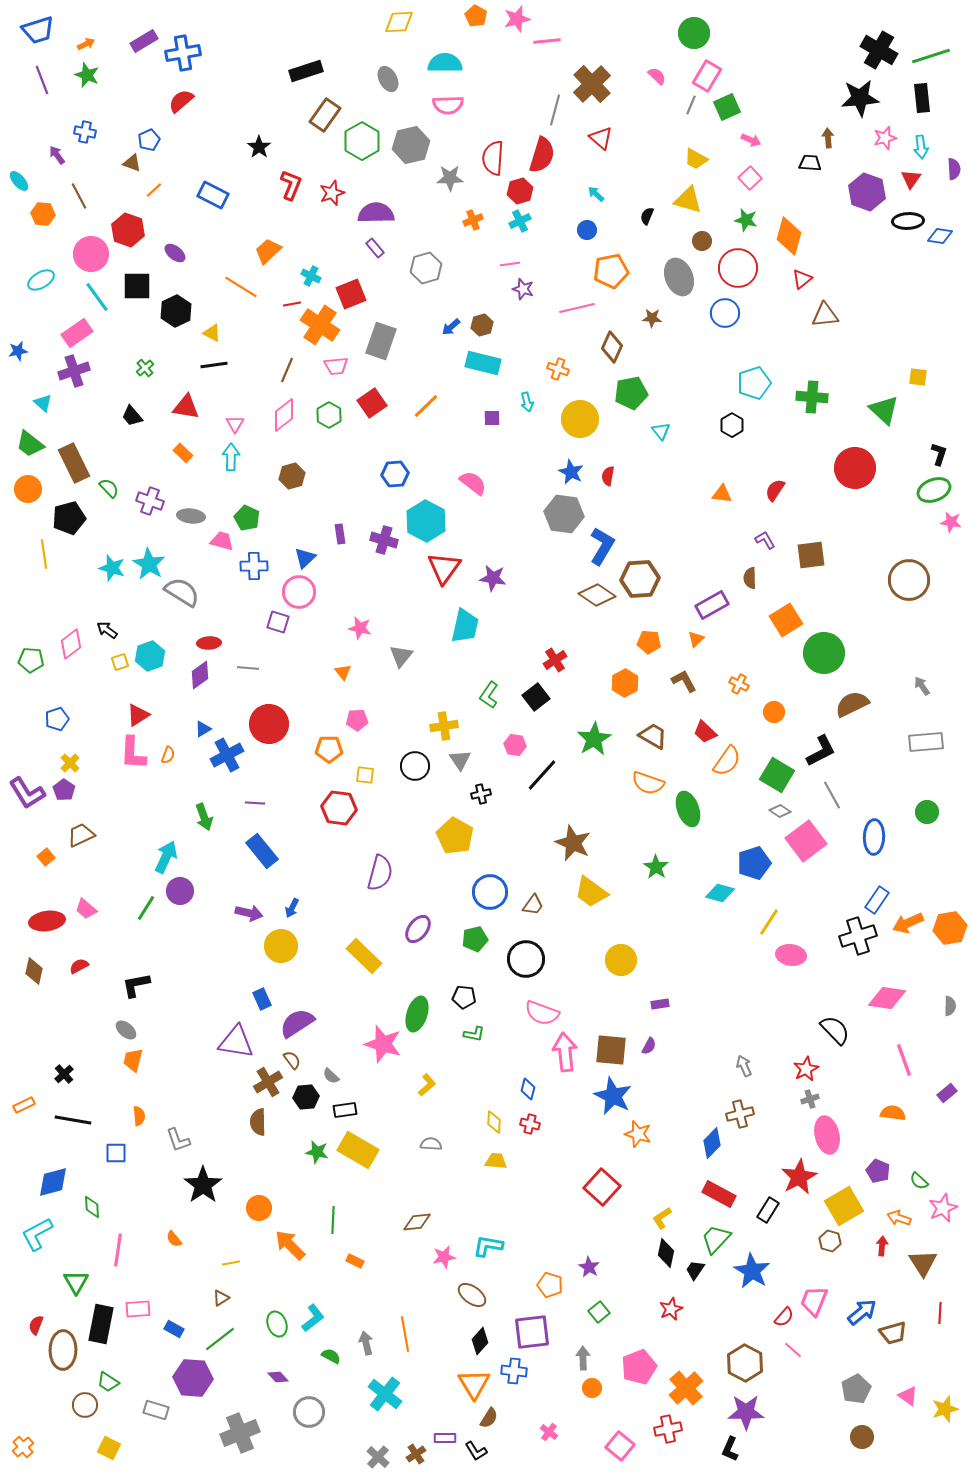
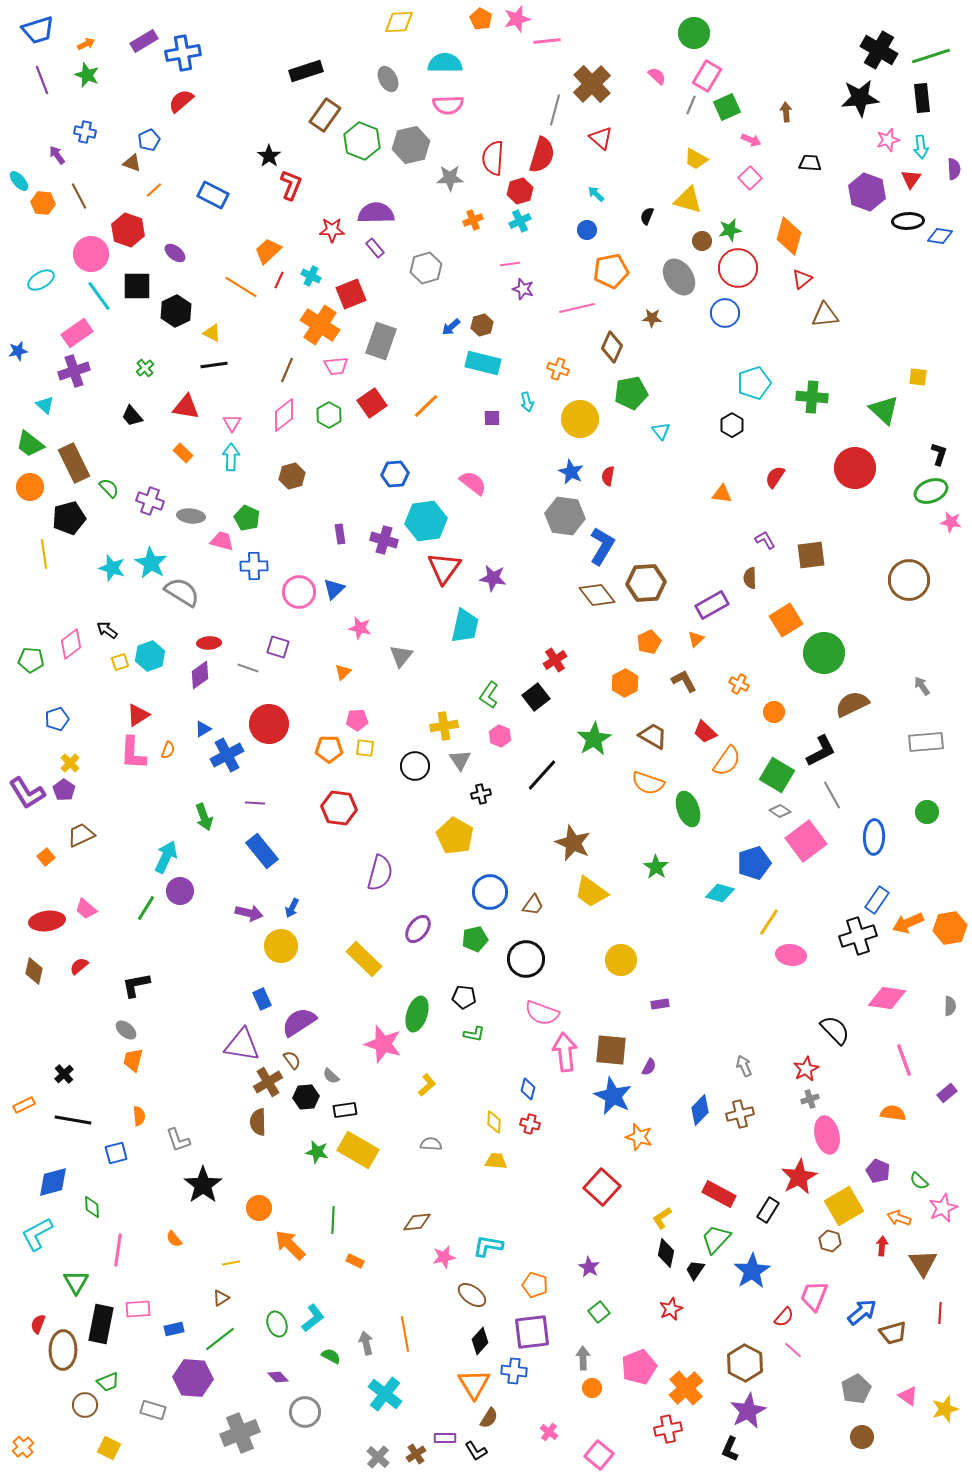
orange pentagon at (476, 16): moved 5 px right, 3 px down
brown arrow at (828, 138): moved 42 px left, 26 px up
pink star at (885, 138): moved 3 px right, 2 px down
green hexagon at (362, 141): rotated 9 degrees counterclockwise
black star at (259, 147): moved 10 px right, 9 px down
red star at (332, 193): moved 37 px down; rotated 20 degrees clockwise
orange hexagon at (43, 214): moved 11 px up
green star at (746, 220): moved 16 px left, 10 px down; rotated 25 degrees counterclockwise
gray ellipse at (679, 277): rotated 12 degrees counterclockwise
cyan line at (97, 297): moved 2 px right, 1 px up
red line at (292, 304): moved 13 px left, 24 px up; rotated 54 degrees counterclockwise
cyan triangle at (43, 403): moved 2 px right, 2 px down
pink triangle at (235, 424): moved 3 px left, 1 px up
orange circle at (28, 489): moved 2 px right, 2 px up
red semicircle at (775, 490): moved 13 px up
green ellipse at (934, 490): moved 3 px left, 1 px down
gray hexagon at (564, 514): moved 1 px right, 2 px down
cyan hexagon at (426, 521): rotated 24 degrees clockwise
blue triangle at (305, 558): moved 29 px right, 31 px down
cyan star at (149, 564): moved 2 px right, 1 px up
brown hexagon at (640, 579): moved 6 px right, 4 px down
brown diamond at (597, 595): rotated 18 degrees clockwise
purple square at (278, 622): moved 25 px down
orange pentagon at (649, 642): rotated 30 degrees counterclockwise
gray line at (248, 668): rotated 15 degrees clockwise
orange triangle at (343, 672): rotated 24 degrees clockwise
pink hexagon at (515, 745): moved 15 px left, 9 px up; rotated 15 degrees clockwise
orange semicircle at (168, 755): moved 5 px up
yellow square at (365, 775): moved 27 px up
yellow rectangle at (364, 956): moved 3 px down
red semicircle at (79, 966): rotated 12 degrees counterclockwise
purple semicircle at (297, 1023): moved 2 px right, 1 px up
purple triangle at (236, 1042): moved 6 px right, 3 px down
purple semicircle at (649, 1046): moved 21 px down
orange star at (638, 1134): moved 1 px right, 3 px down
blue diamond at (712, 1143): moved 12 px left, 33 px up
blue square at (116, 1153): rotated 15 degrees counterclockwise
blue star at (752, 1271): rotated 9 degrees clockwise
orange pentagon at (550, 1285): moved 15 px left
pink trapezoid at (814, 1301): moved 5 px up
red semicircle at (36, 1325): moved 2 px right, 1 px up
blue rectangle at (174, 1329): rotated 42 degrees counterclockwise
green trapezoid at (108, 1382): rotated 55 degrees counterclockwise
gray rectangle at (156, 1410): moved 3 px left
gray circle at (309, 1412): moved 4 px left
purple star at (746, 1412): moved 2 px right, 1 px up; rotated 27 degrees counterclockwise
pink square at (620, 1446): moved 21 px left, 9 px down
